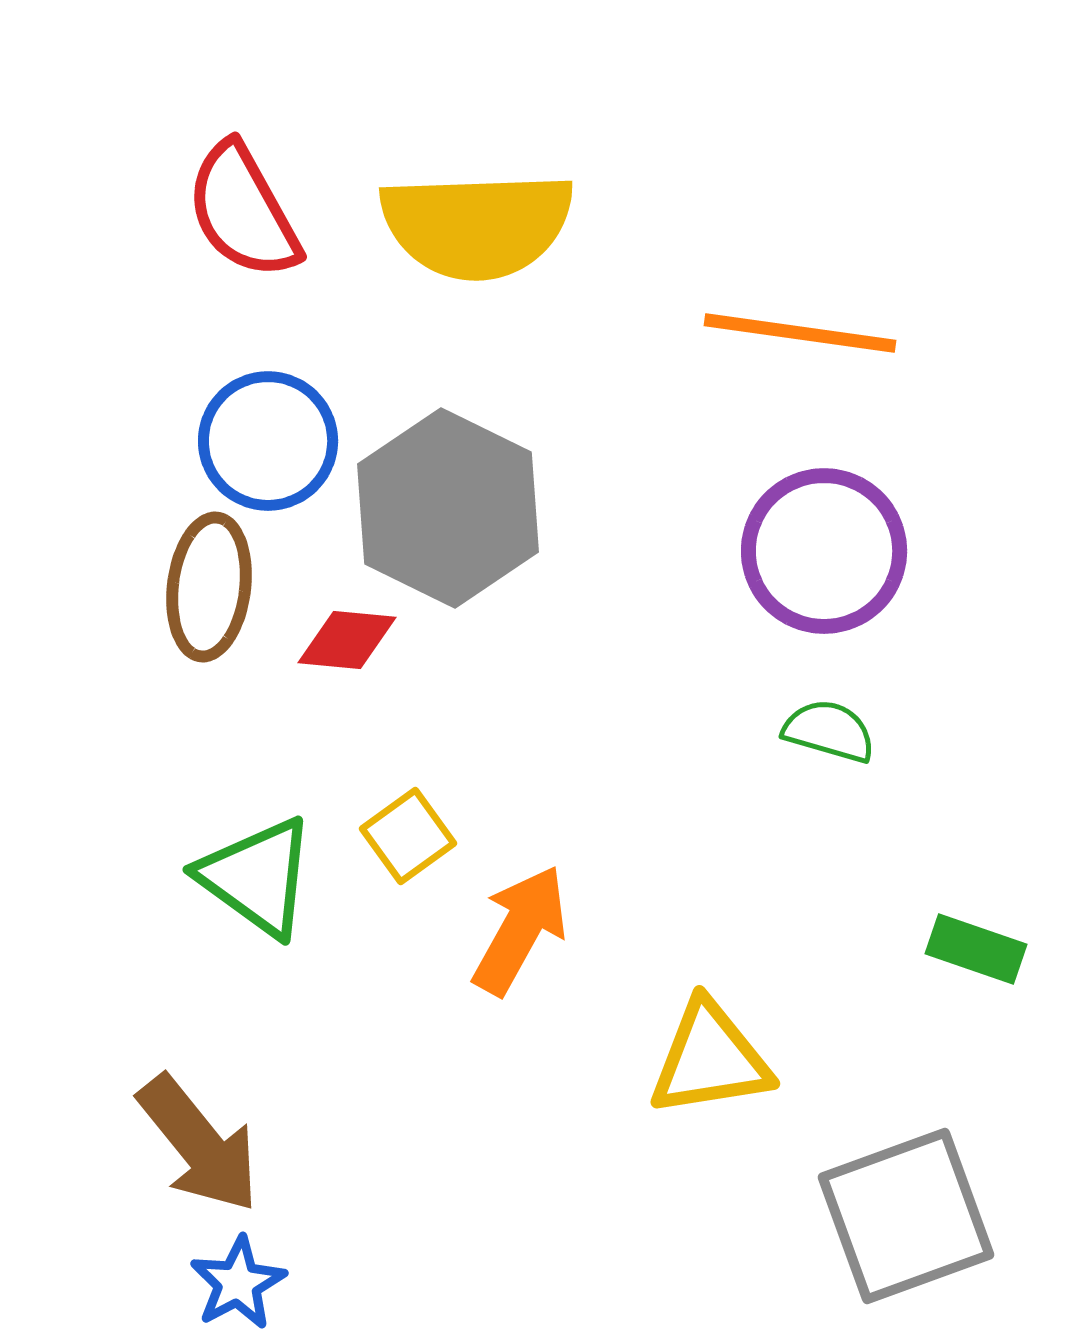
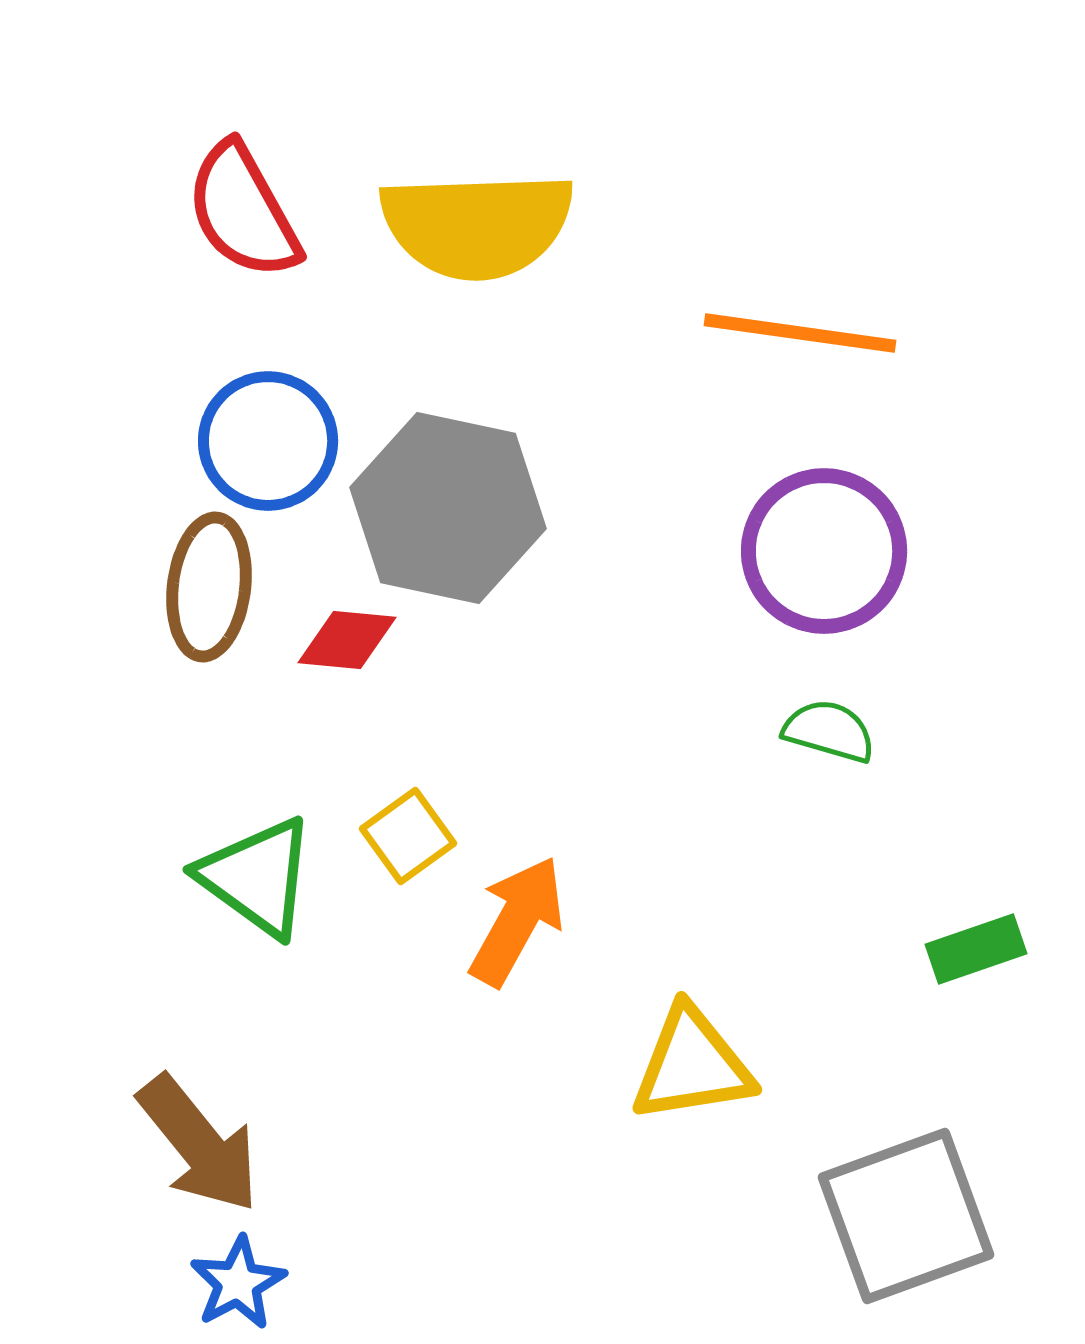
gray hexagon: rotated 14 degrees counterclockwise
orange arrow: moved 3 px left, 9 px up
green rectangle: rotated 38 degrees counterclockwise
yellow triangle: moved 18 px left, 6 px down
